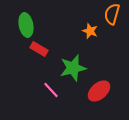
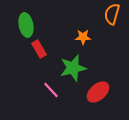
orange star: moved 7 px left, 6 px down; rotated 21 degrees counterclockwise
red rectangle: rotated 30 degrees clockwise
red ellipse: moved 1 px left, 1 px down
